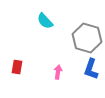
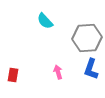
gray hexagon: rotated 20 degrees counterclockwise
red rectangle: moved 4 px left, 8 px down
pink arrow: rotated 24 degrees counterclockwise
